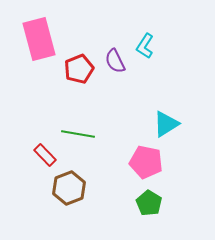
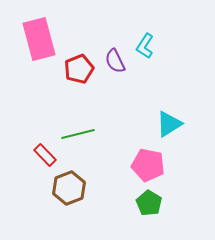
cyan triangle: moved 3 px right
green line: rotated 24 degrees counterclockwise
pink pentagon: moved 2 px right, 3 px down
